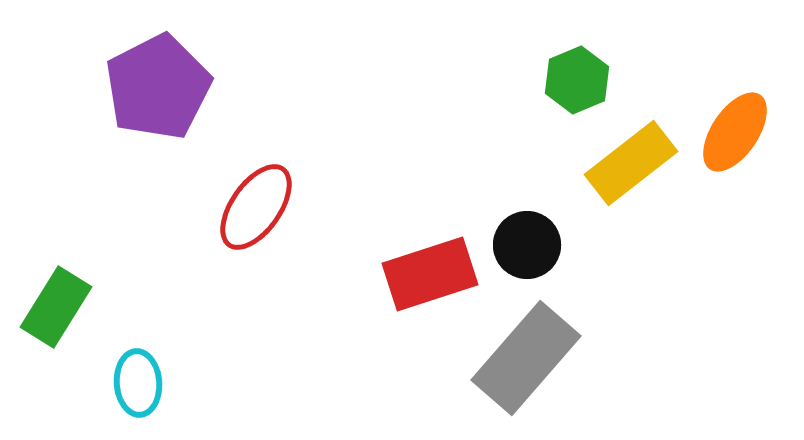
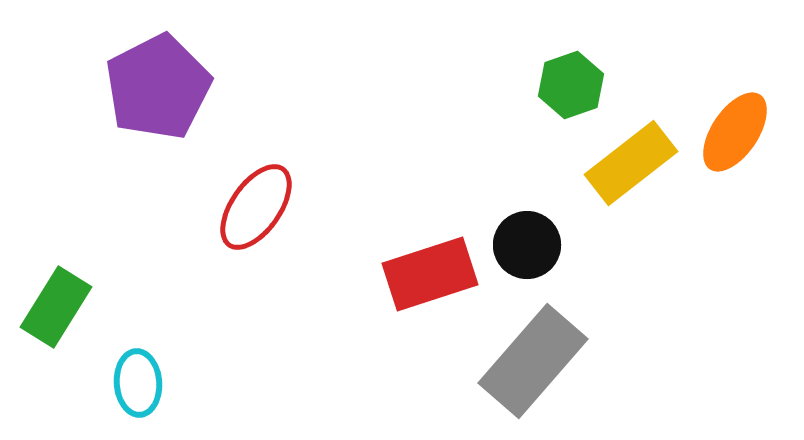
green hexagon: moved 6 px left, 5 px down; rotated 4 degrees clockwise
gray rectangle: moved 7 px right, 3 px down
